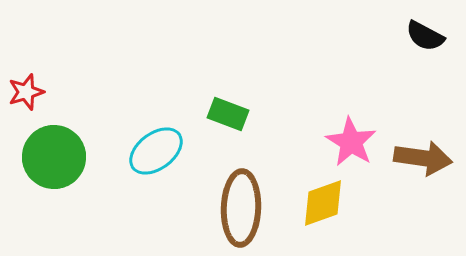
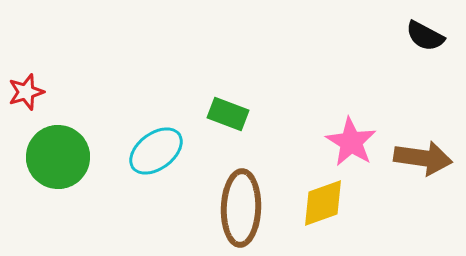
green circle: moved 4 px right
